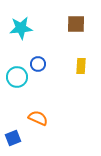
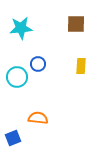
orange semicircle: rotated 18 degrees counterclockwise
